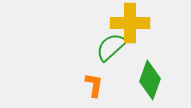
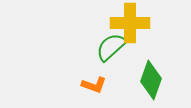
green diamond: moved 1 px right
orange L-shape: rotated 100 degrees clockwise
